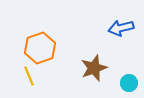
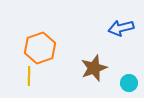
yellow line: rotated 24 degrees clockwise
